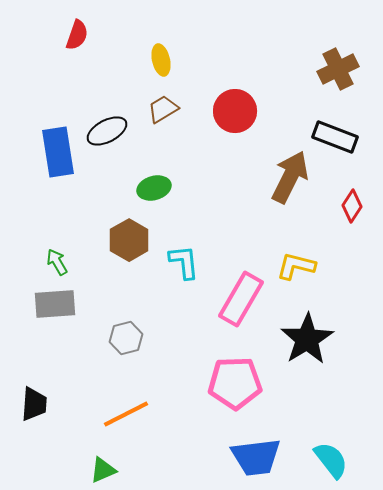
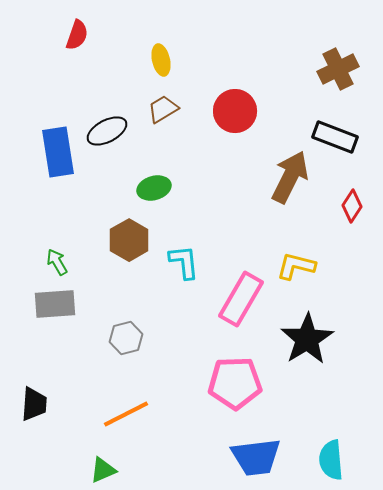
cyan semicircle: rotated 147 degrees counterclockwise
